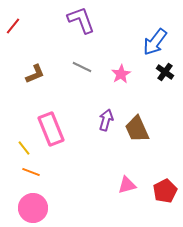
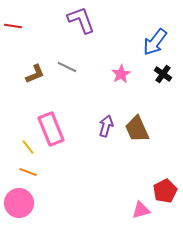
red line: rotated 60 degrees clockwise
gray line: moved 15 px left
black cross: moved 2 px left, 2 px down
purple arrow: moved 6 px down
yellow line: moved 4 px right, 1 px up
orange line: moved 3 px left
pink triangle: moved 14 px right, 25 px down
pink circle: moved 14 px left, 5 px up
